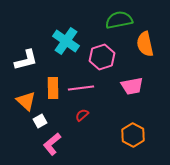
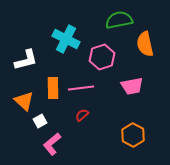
cyan cross: moved 2 px up; rotated 8 degrees counterclockwise
orange triangle: moved 2 px left
